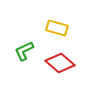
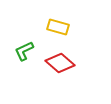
yellow rectangle: moved 1 px right, 1 px up
